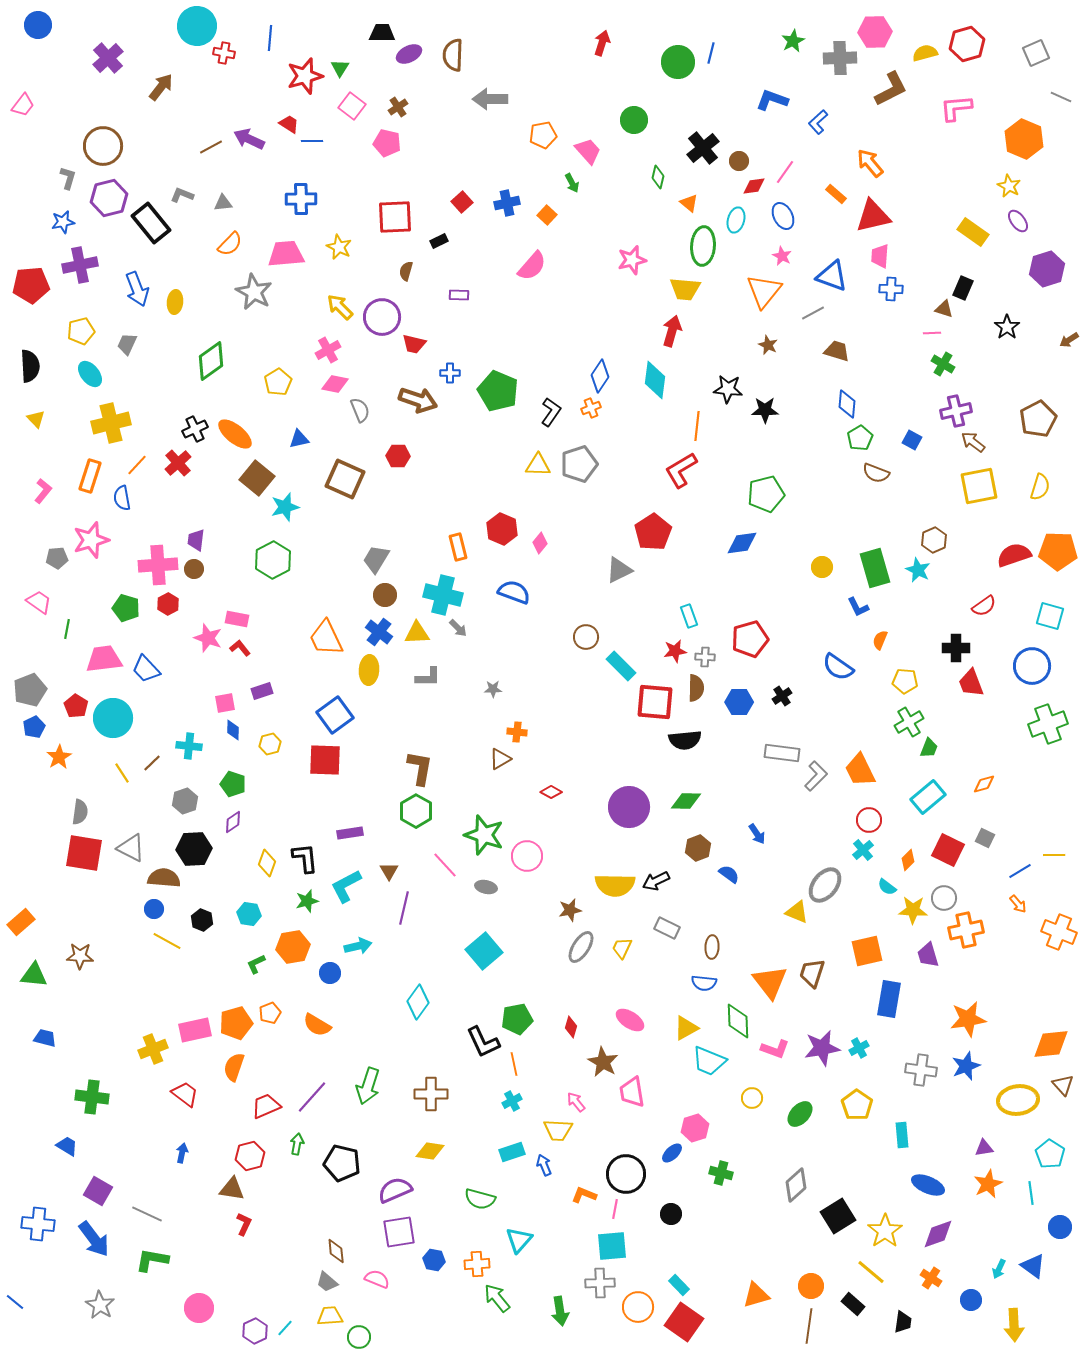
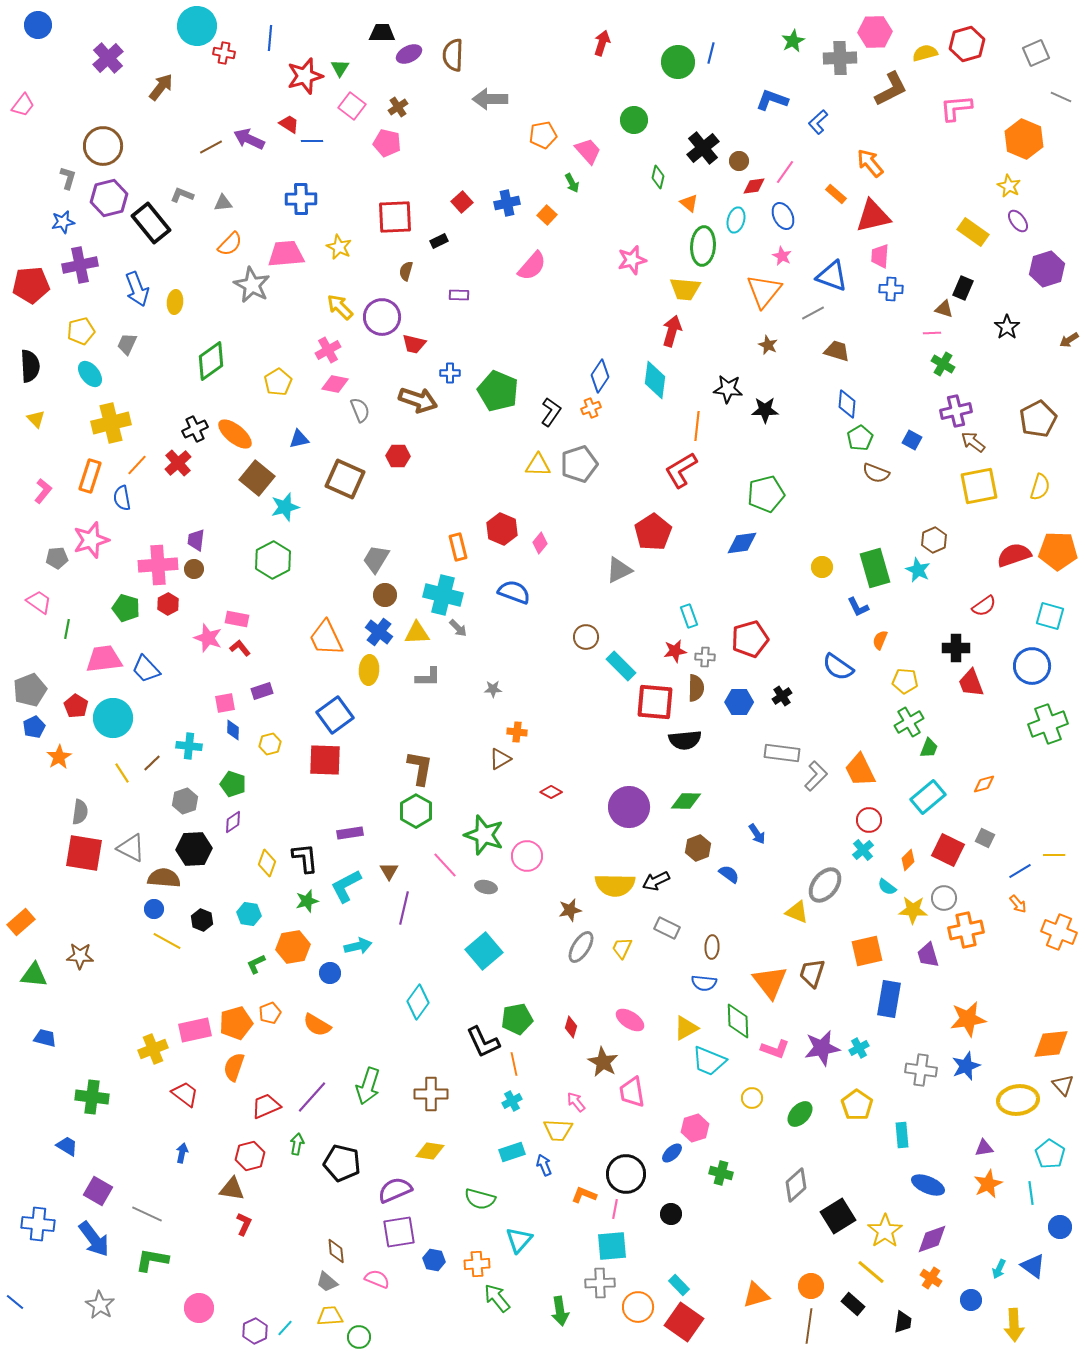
gray star at (254, 292): moved 2 px left, 7 px up
purple diamond at (938, 1234): moved 6 px left, 5 px down
